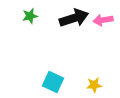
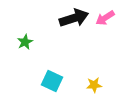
green star: moved 5 px left, 26 px down; rotated 14 degrees counterclockwise
pink arrow: moved 2 px right, 2 px up; rotated 24 degrees counterclockwise
cyan square: moved 1 px left, 1 px up
